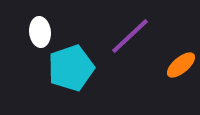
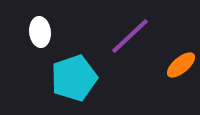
cyan pentagon: moved 3 px right, 10 px down
